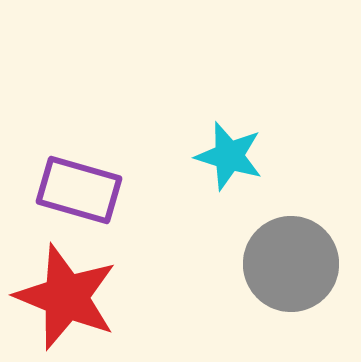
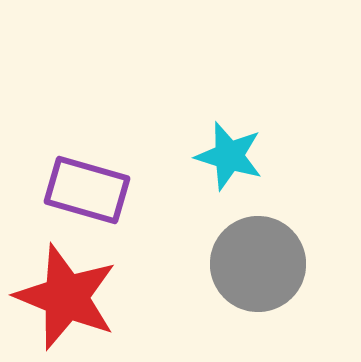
purple rectangle: moved 8 px right
gray circle: moved 33 px left
